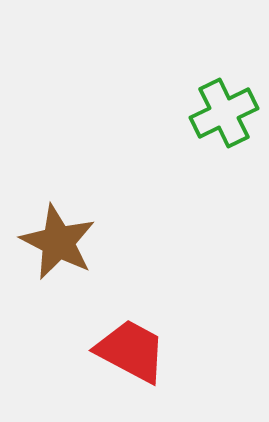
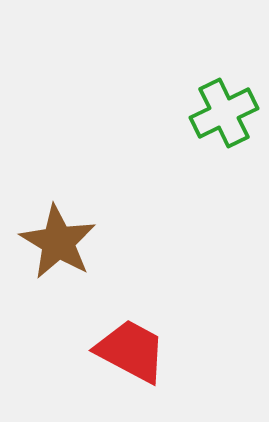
brown star: rotated 4 degrees clockwise
